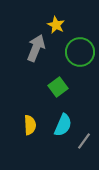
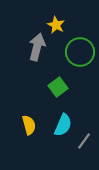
gray arrow: moved 1 px right, 1 px up; rotated 8 degrees counterclockwise
yellow semicircle: moved 1 px left; rotated 12 degrees counterclockwise
